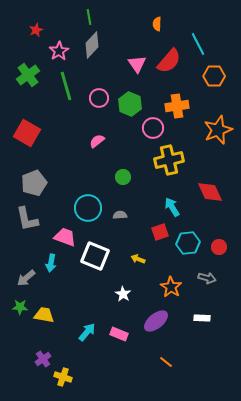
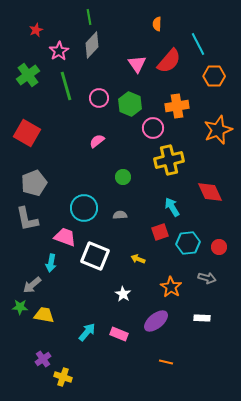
cyan circle at (88, 208): moved 4 px left
gray arrow at (26, 278): moved 6 px right, 7 px down
orange line at (166, 362): rotated 24 degrees counterclockwise
